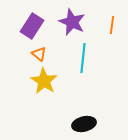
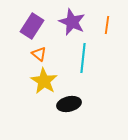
orange line: moved 5 px left
black ellipse: moved 15 px left, 20 px up
